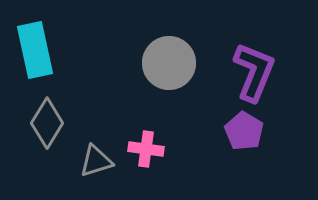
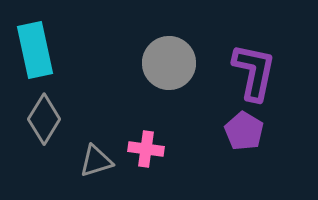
purple L-shape: rotated 10 degrees counterclockwise
gray diamond: moved 3 px left, 4 px up
